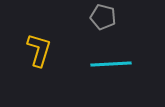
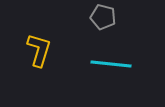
cyan line: rotated 9 degrees clockwise
